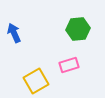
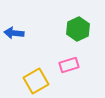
green hexagon: rotated 20 degrees counterclockwise
blue arrow: rotated 60 degrees counterclockwise
